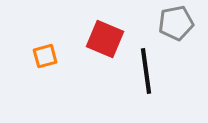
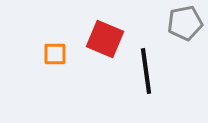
gray pentagon: moved 9 px right
orange square: moved 10 px right, 2 px up; rotated 15 degrees clockwise
